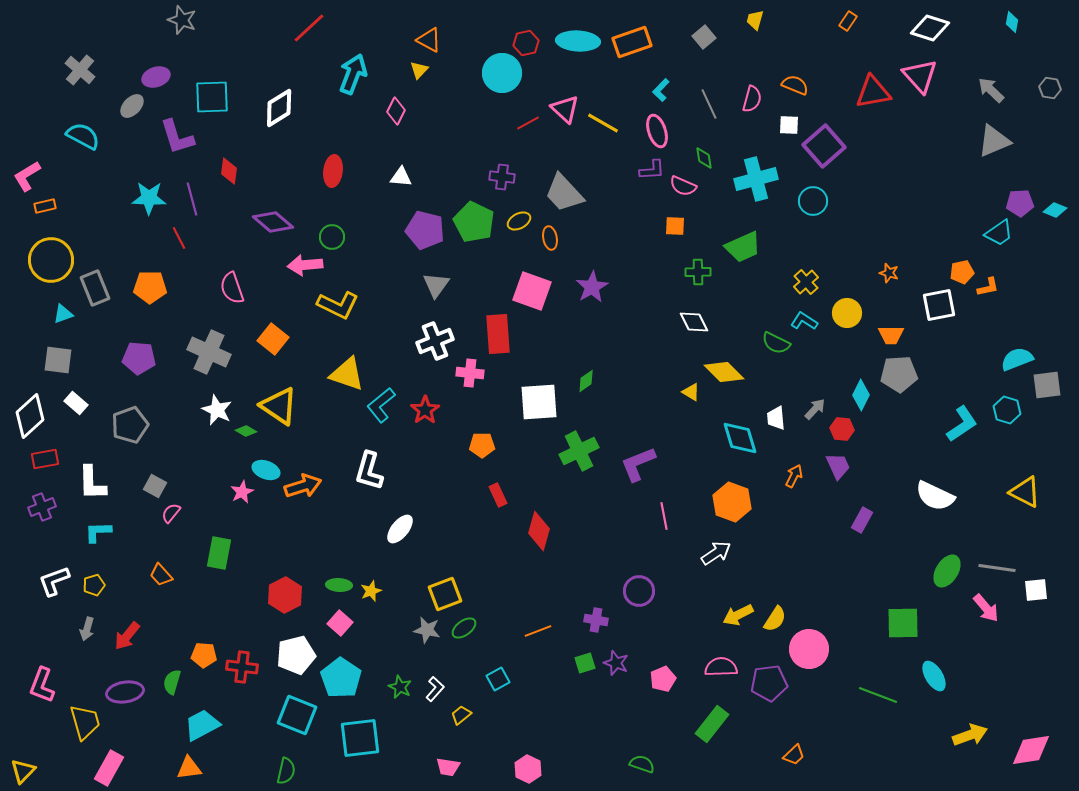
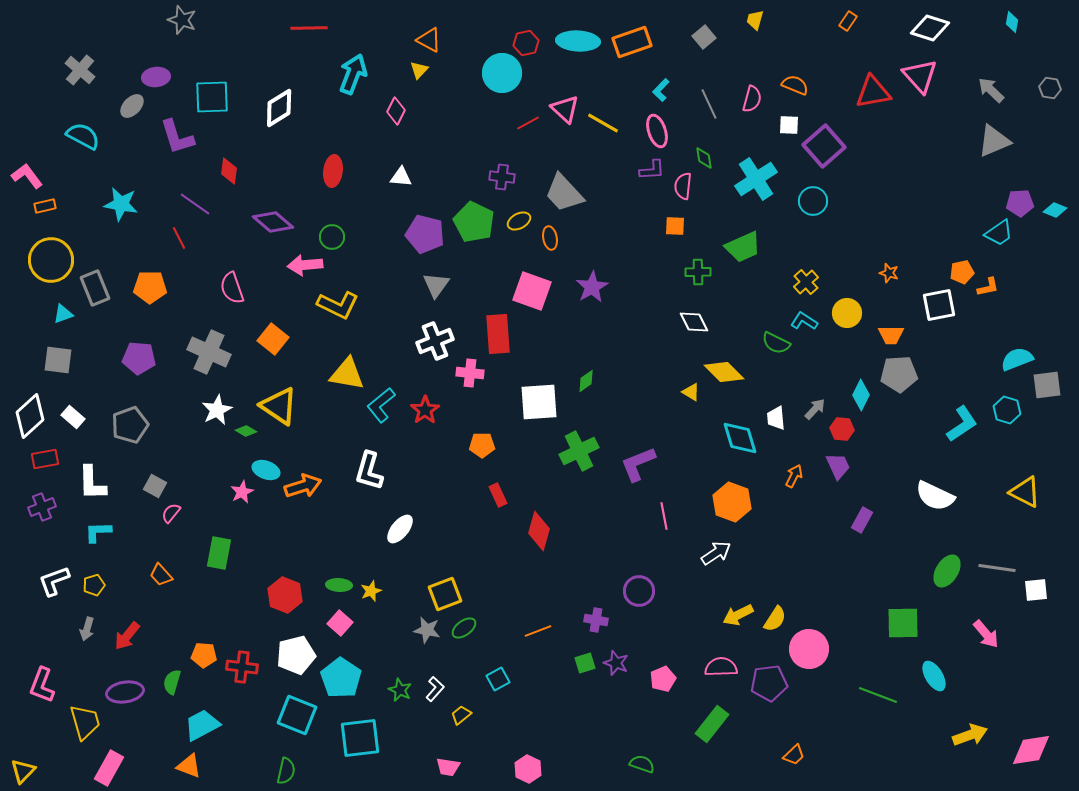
red line at (309, 28): rotated 42 degrees clockwise
purple ellipse at (156, 77): rotated 12 degrees clockwise
pink L-shape at (27, 176): rotated 84 degrees clockwise
cyan cross at (756, 179): rotated 18 degrees counterclockwise
pink semicircle at (683, 186): rotated 72 degrees clockwise
cyan star at (149, 198): moved 28 px left, 6 px down; rotated 8 degrees clockwise
purple line at (192, 199): moved 3 px right, 5 px down; rotated 40 degrees counterclockwise
purple pentagon at (425, 230): moved 4 px down
yellow triangle at (347, 374): rotated 9 degrees counterclockwise
white rectangle at (76, 403): moved 3 px left, 14 px down
white star at (217, 410): rotated 20 degrees clockwise
red hexagon at (285, 595): rotated 12 degrees counterclockwise
pink arrow at (986, 608): moved 26 px down
green star at (400, 687): moved 3 px down
orange triangle at (189, 768): moved 2 px up; rotated 28 degrees clockwise
